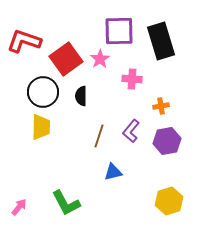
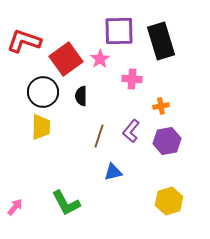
pink arrow: moved 4 px left
